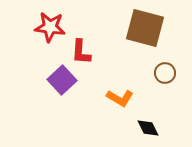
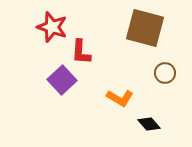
red star: moved 2 px right; rotated 12 degrees clockwise
black diamond: moved 1 px right, 4 px up; rotated 15 degrees counterclockwise
